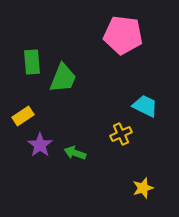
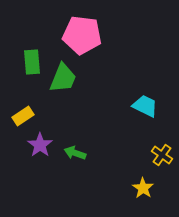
pink pentagon: moved 41 px left
yellow cross: moved 41 px right, 21 px down; rotated 30 degrees counterclockwise
yellow star: rotated 20 degrees counterclockwise
